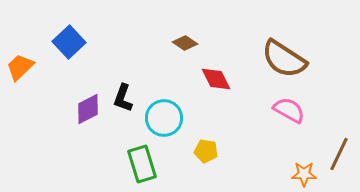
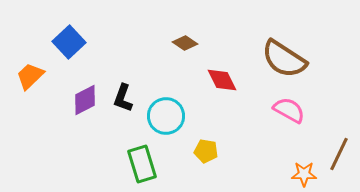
orange trapezoid: moved 10 px right, 9 px down
red diamond: moved 6 px right, 1 px down
purple diamond: moved 3 px left, 9 px up
cyan circle: moved 2 px right, 2 px up
